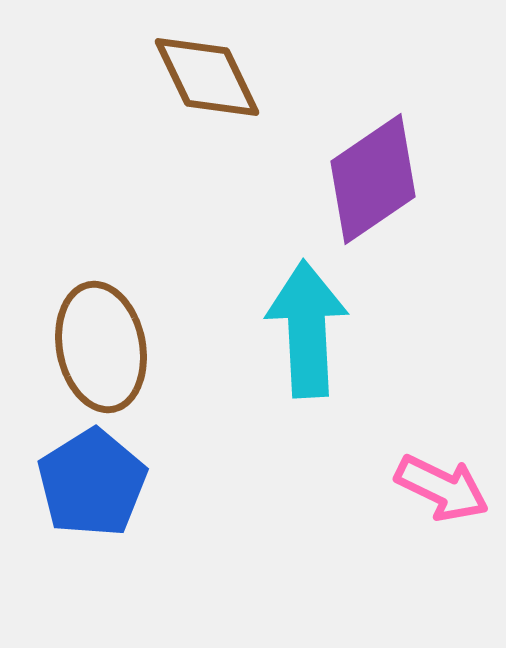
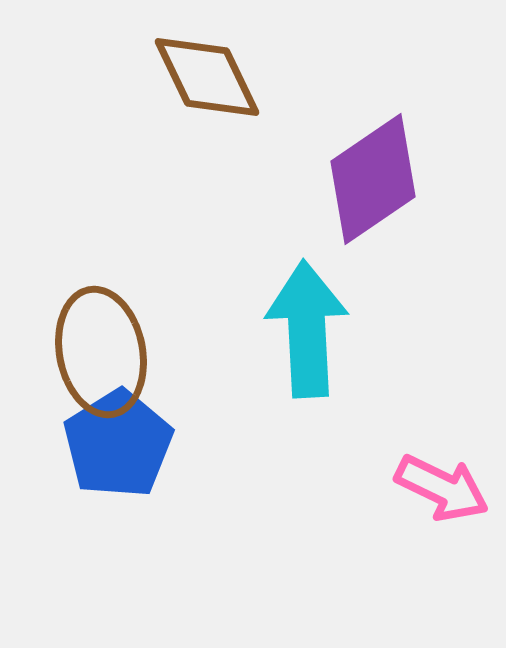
brown ellipse: moved 5 px down
blue pentagon: moved 26 px right, 39 px up
